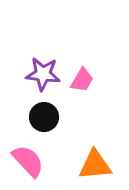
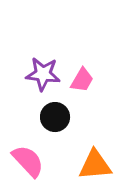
black circle: moved 11 px right
